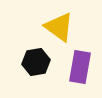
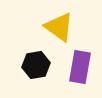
black hexagon: moved 3 px down
